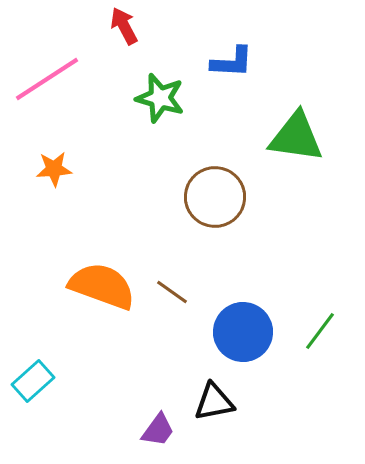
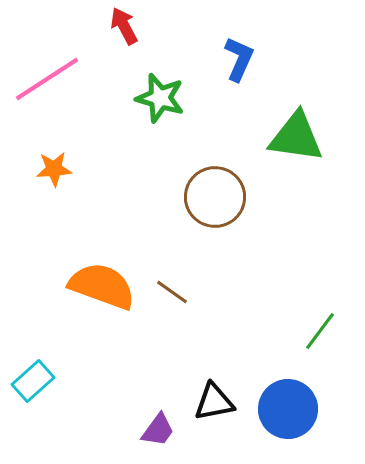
blue L-shape: moved 7 px right, 3 px up; rotated 69 degrees counterclockwise
blue circle: moved 45 px right, 77 px down
